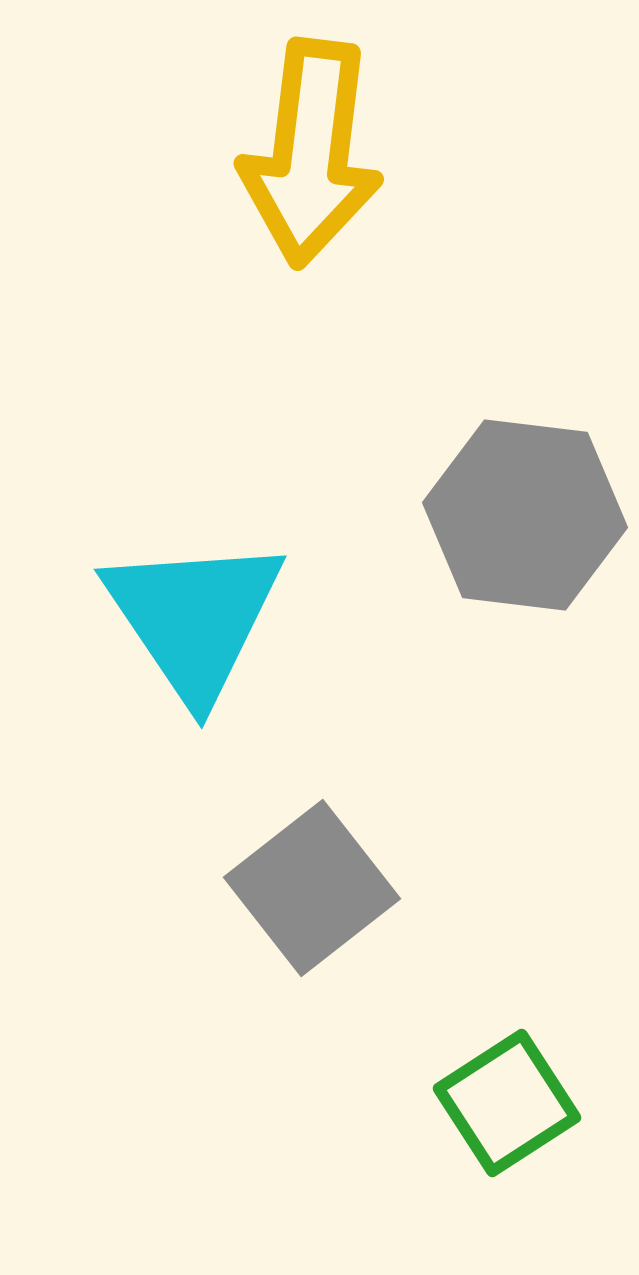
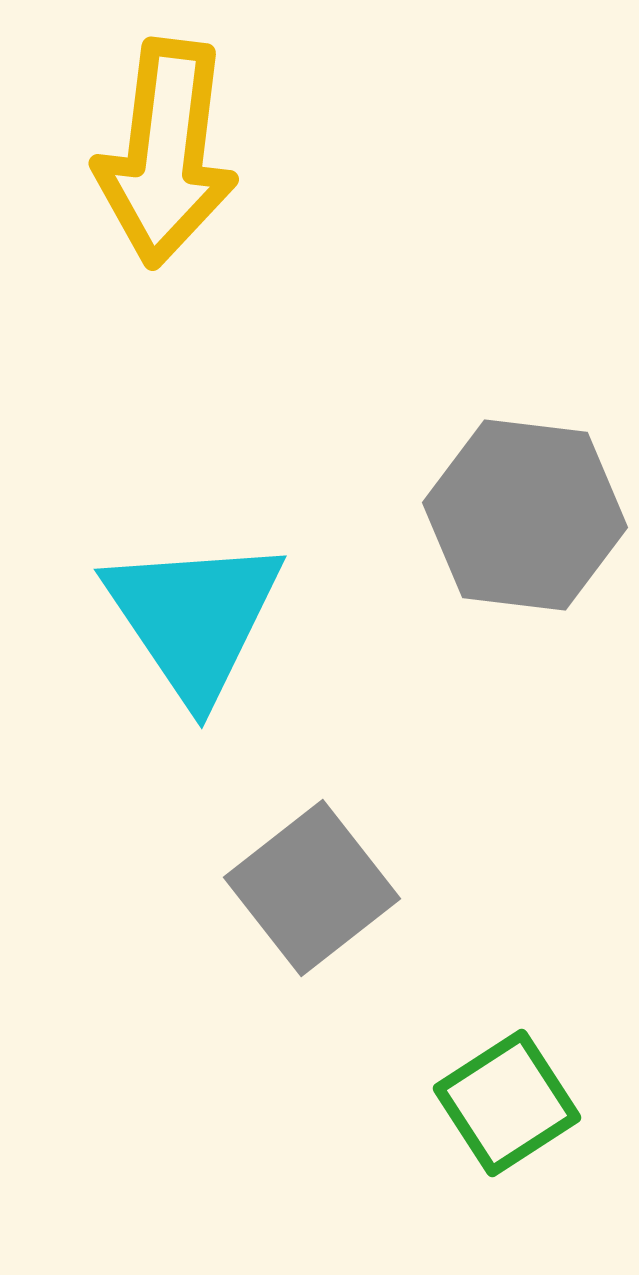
yellow arrow: moved 145 px left
